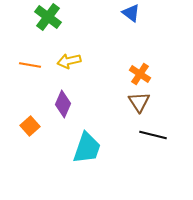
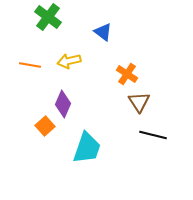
blue triangle: moved 28 px left, 19 px down
orange cross: moved 13 px left
orange square: moved 15 px right
